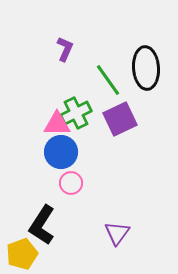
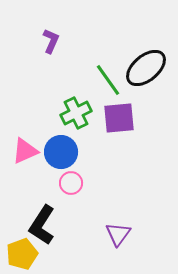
purple L-shape: moved 14 px left, 8 px up
black ellipse: rotated 54 degrees clockwise
purple square: moved 1 px left, 1 px up; rotated 20 degrees clockwise
pink triangle: moved 32 px left, 27 px down; rotated 24 degrees counterclockwise
purple triangle: moved 1 px right, 1 px down
